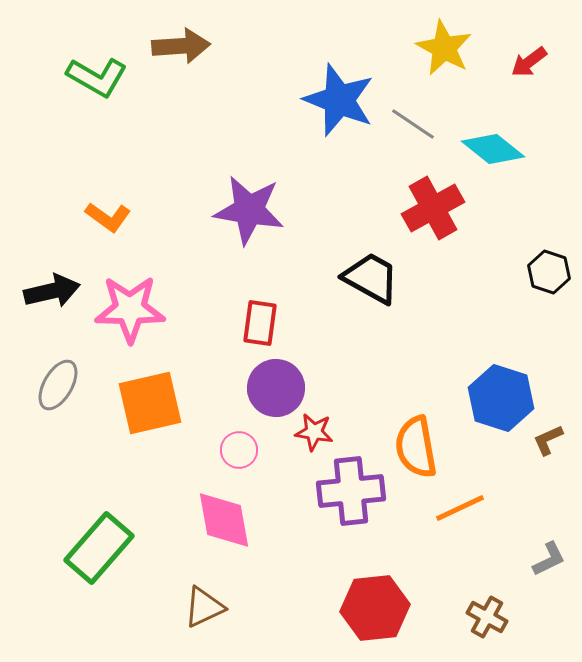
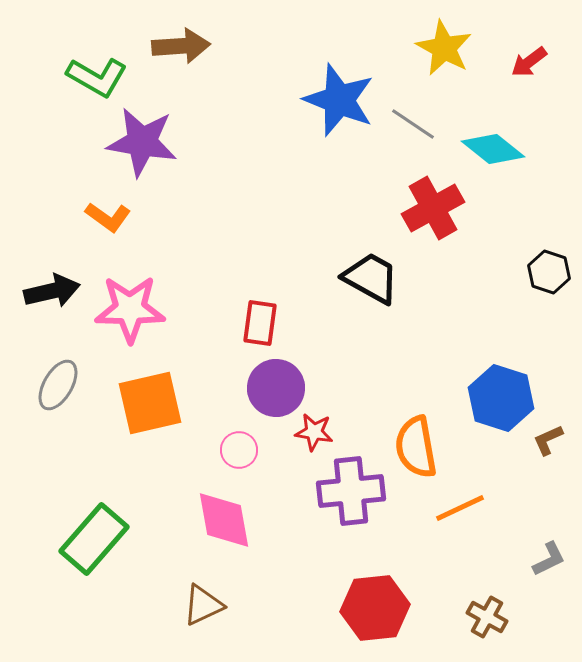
purple star: moved 107 px left, 68 px up
green rectangle: moved 5 px left, 9 px up
brown triangle: moved 1 px left, 2 px up
